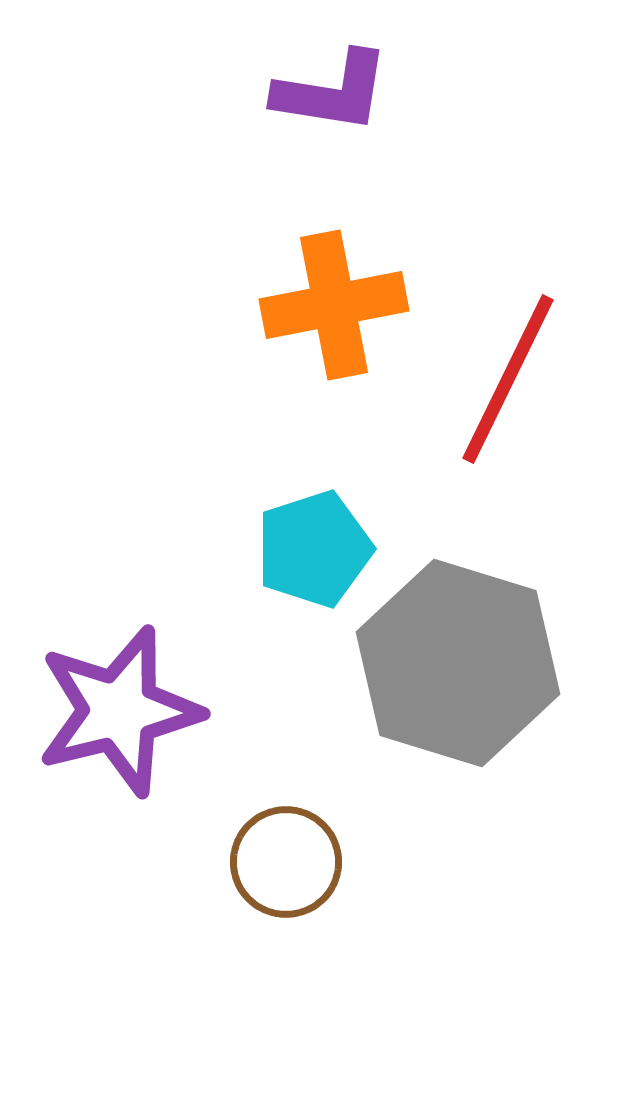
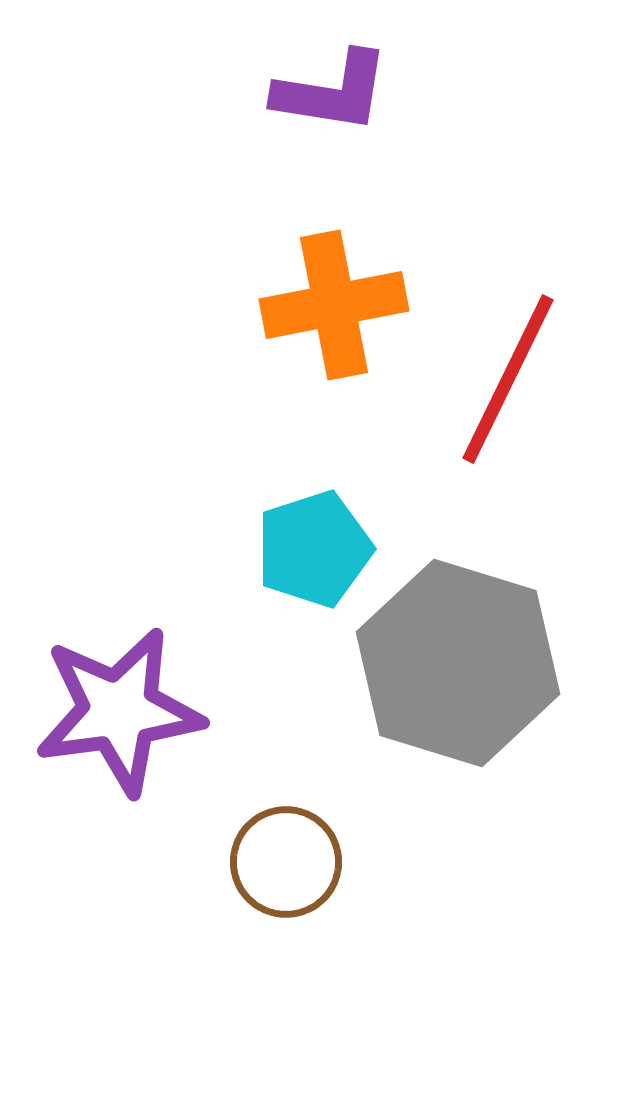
purple star: rotated 6 degrees clockwise
